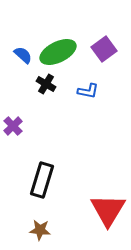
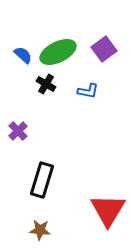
purple cross: moved 5 px right, 5 px down
